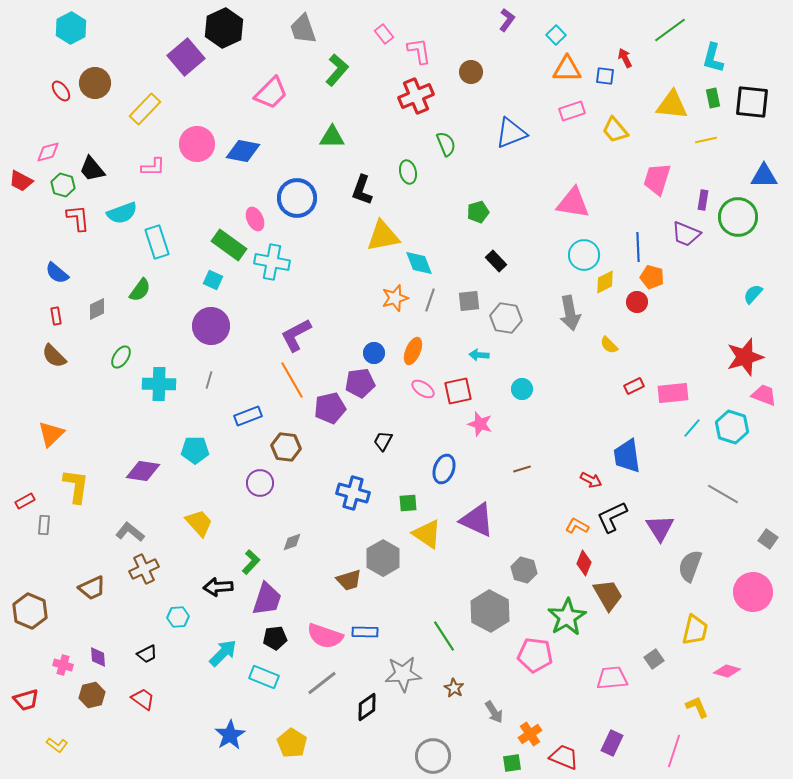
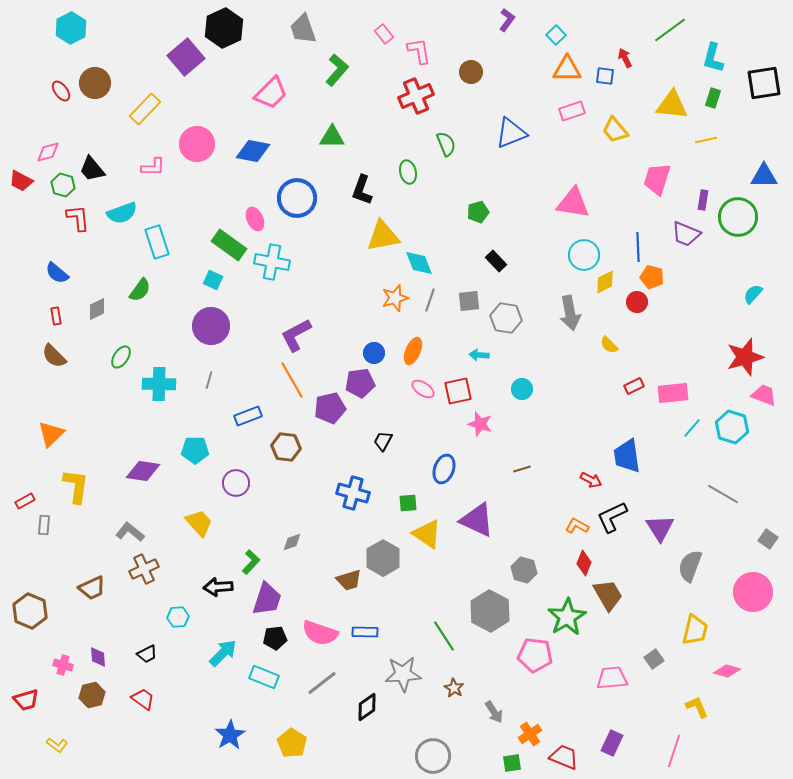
green rectangle at (713, 98): rotated 30 degrees clockwise
black square at (752, 102): moved 12 px right, 19 px up; rotated 15 degrees counterclockwise
blue diamond at (243, 151): moved 10 px right
purple circle at (260, 483): moved 24 px left
pink semicircle at (325, 636): moved 5 px left, 3 px up
